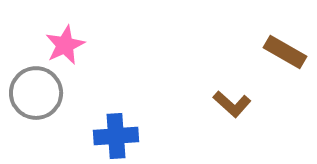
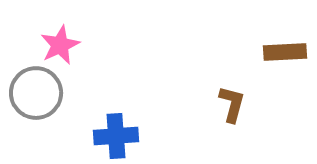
pink star: moved 5 px left
brown rectangle: rotated 33 degrees counterclockwise
brown L-shape: rotated 117 degrees counterclockwise
